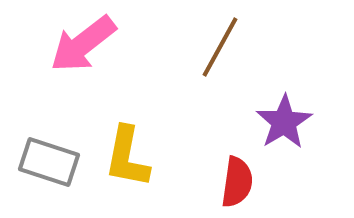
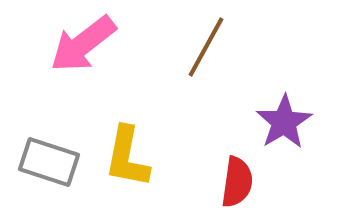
brown line: moved 14 px left
